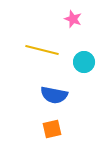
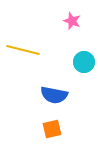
pink star: moved 1 px left, 2 px down
yellow line: moved 19 px left
